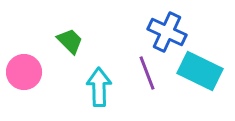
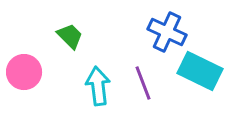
green trapezoid: moved 5 px up
purple line: moved 4 px left, 10 px down
cyan arrow: moved 1 px left, 1 px up; rotated 6 degrees counterclockwise
